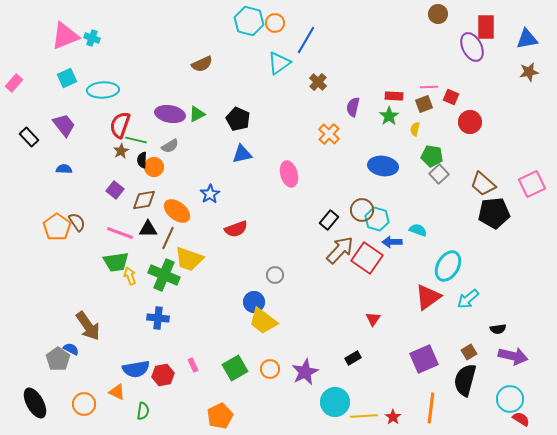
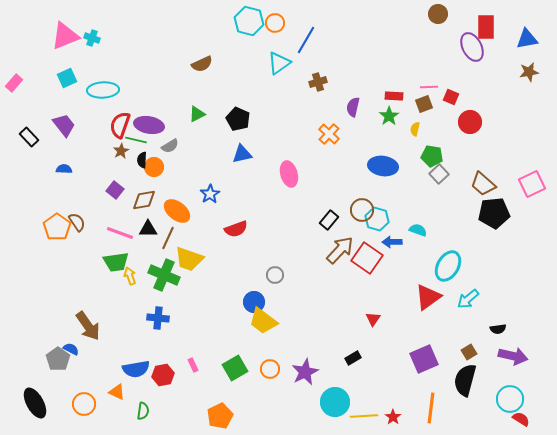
brown cross at (318, 82): rotated 30 degrees clockwise
purple ellipse at (170, 114): moved 21 px left, 11 px down
